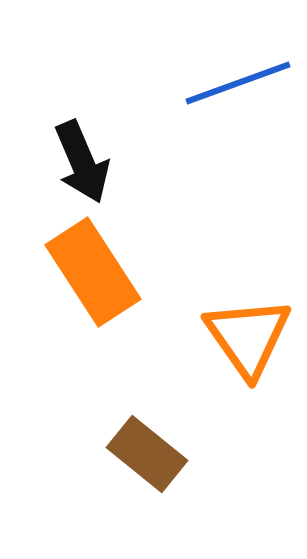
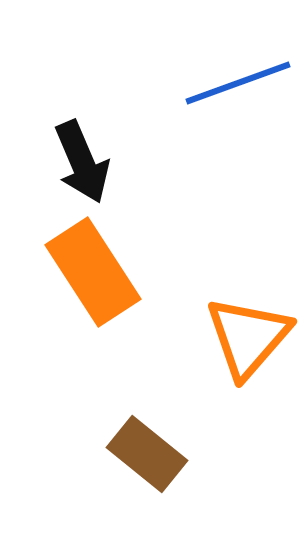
orange triangle: rotated 16 degrees clockwise
